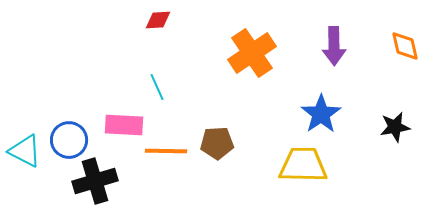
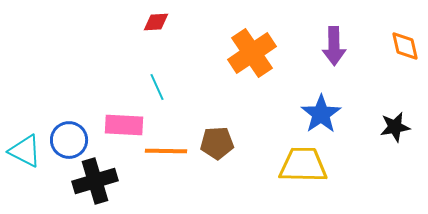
red diamond: moved 2 px left, 2 px down
